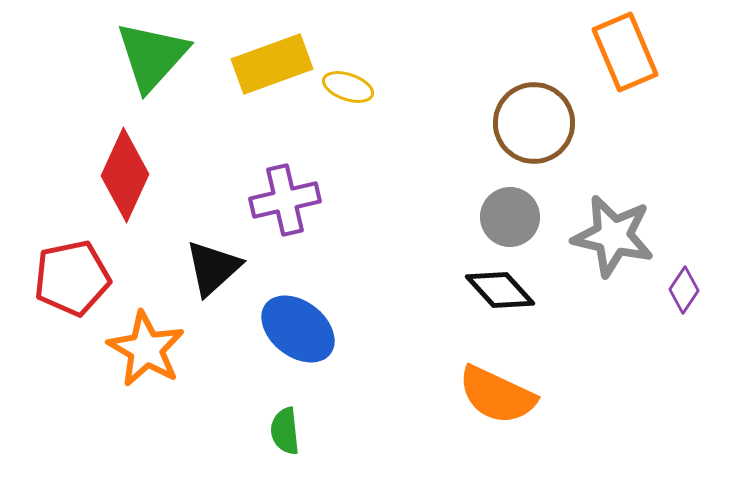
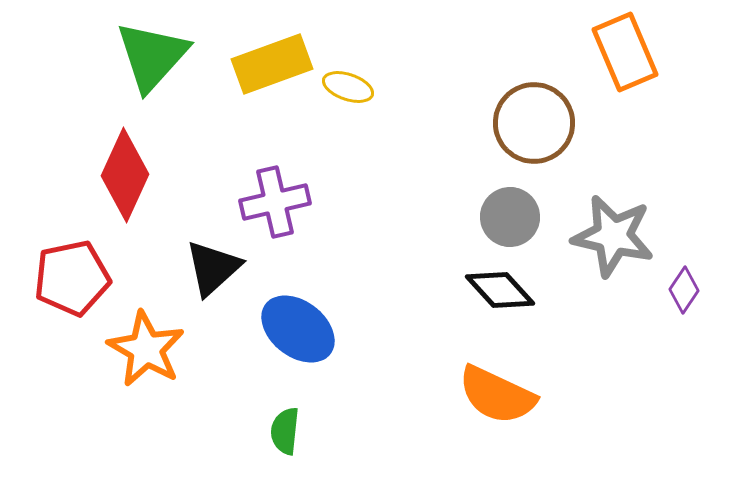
purple cross: moved 10 px left, 2 px down
green semicircle: rotated 12 degrees clockwise
